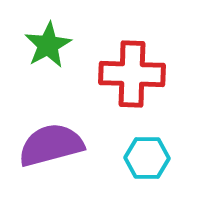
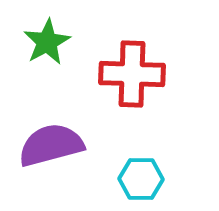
green star: moved 1 px left, 3 px up
cyan hexagon: moved 6 px left, 21 px down
